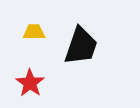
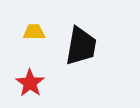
black trapezoid: rotated 9 degrees counterclockwise
